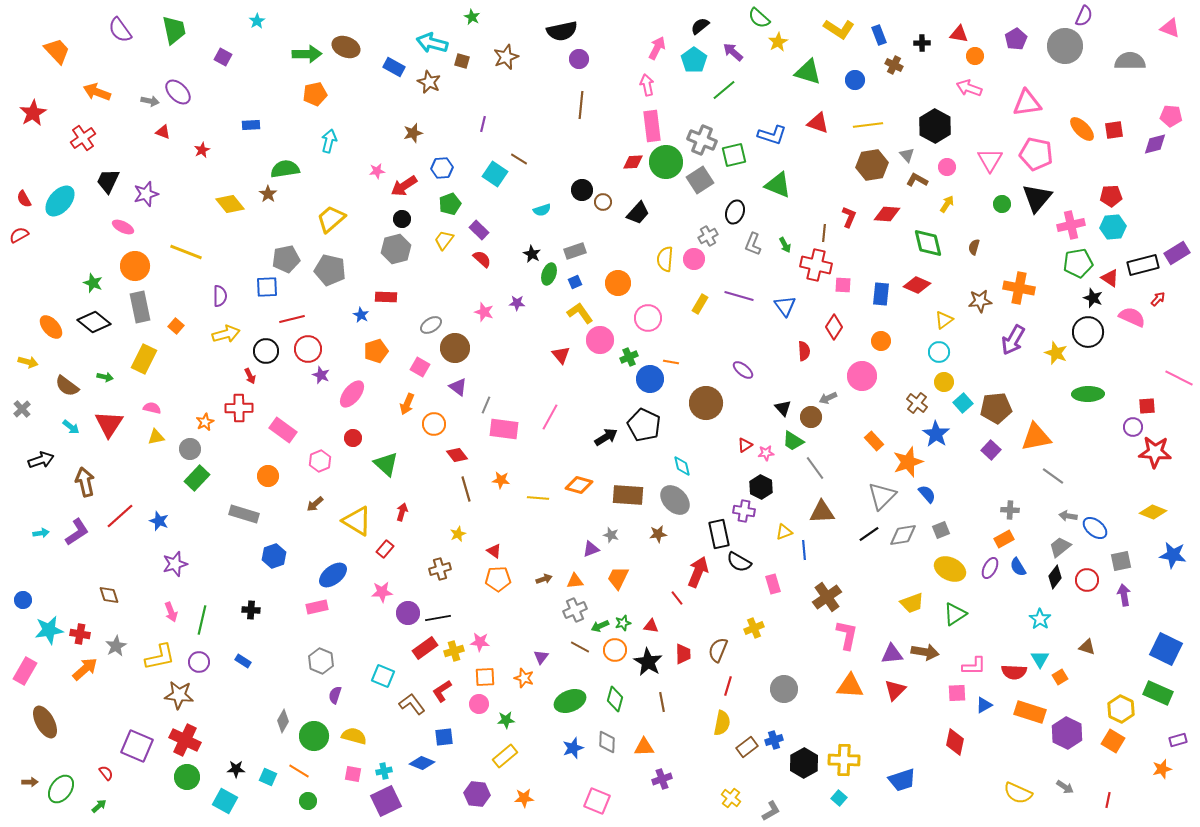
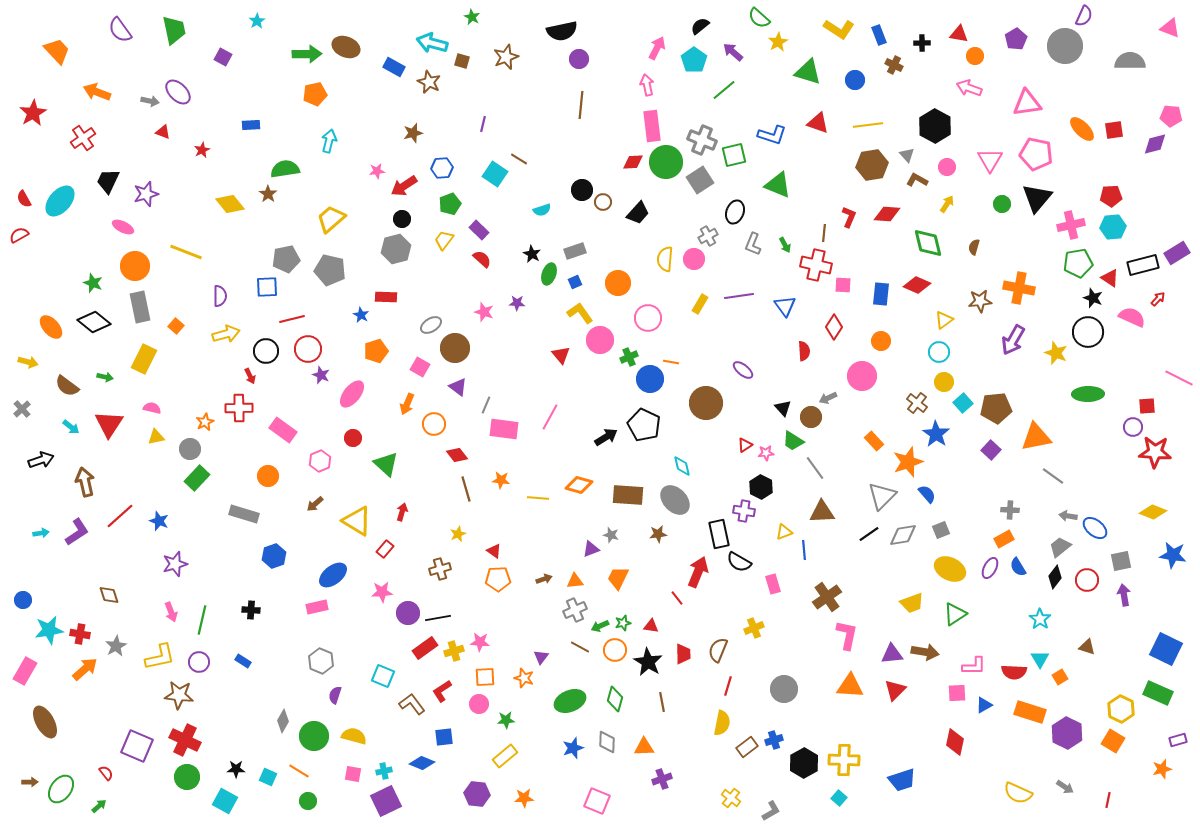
purple line at (739, 296): rotated 24 degrees counterclockwise
